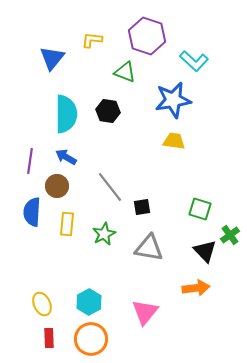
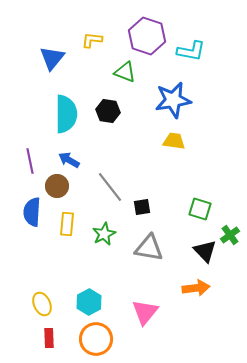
cyan L-shape: moved 3 px left, 10 px up; rotated 32 degrees counterclockwise
blue arrow: moved 3 px right, 3 px down
purple line: rotated 20 degrees counterclockwise
orange circle: moved 5 px right
